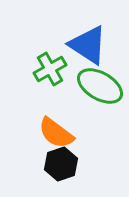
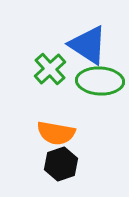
green cross: rotated 12 degrees counterclockwise
green ellipse: moved 5 px up; rotated 27 degrees counterclockwise
orange semicircle: rotated 27 degrees counterclockwise
